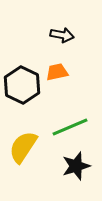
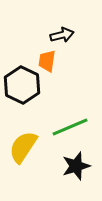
black arrow: rotated 25 degrees counterclockwise
orange trapezoid: moved 10 px left, 11 px up; rotated 70 degrees counterclockwise
